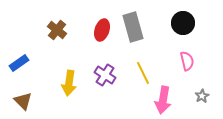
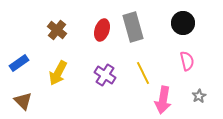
yellow arrow: moved 11 px left, 10 px up; rotated 20 degrees clockwise
gray star: moved 3 px left
